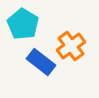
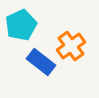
cyan pentagon: moved 2 px left, 1 px down; rotated 16 degrees clockwise
